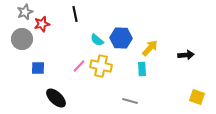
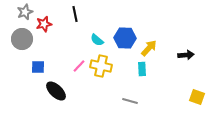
red star: moved 2 px right
blue hexagon: moved 4 px right
yellow arrow: moved 1 px left
blue square: moved 1 px up
black ellipse: moved 7 px up
